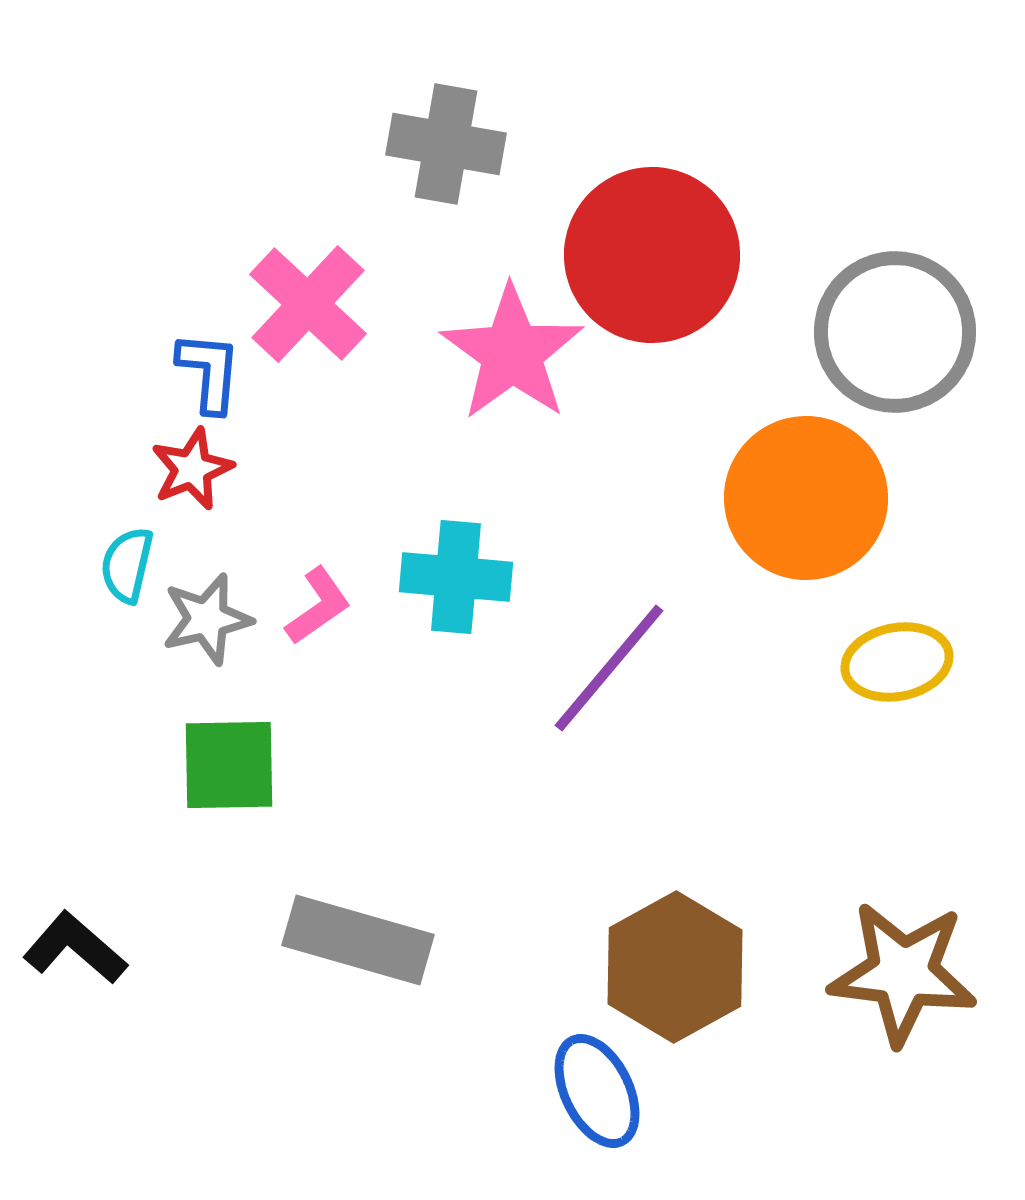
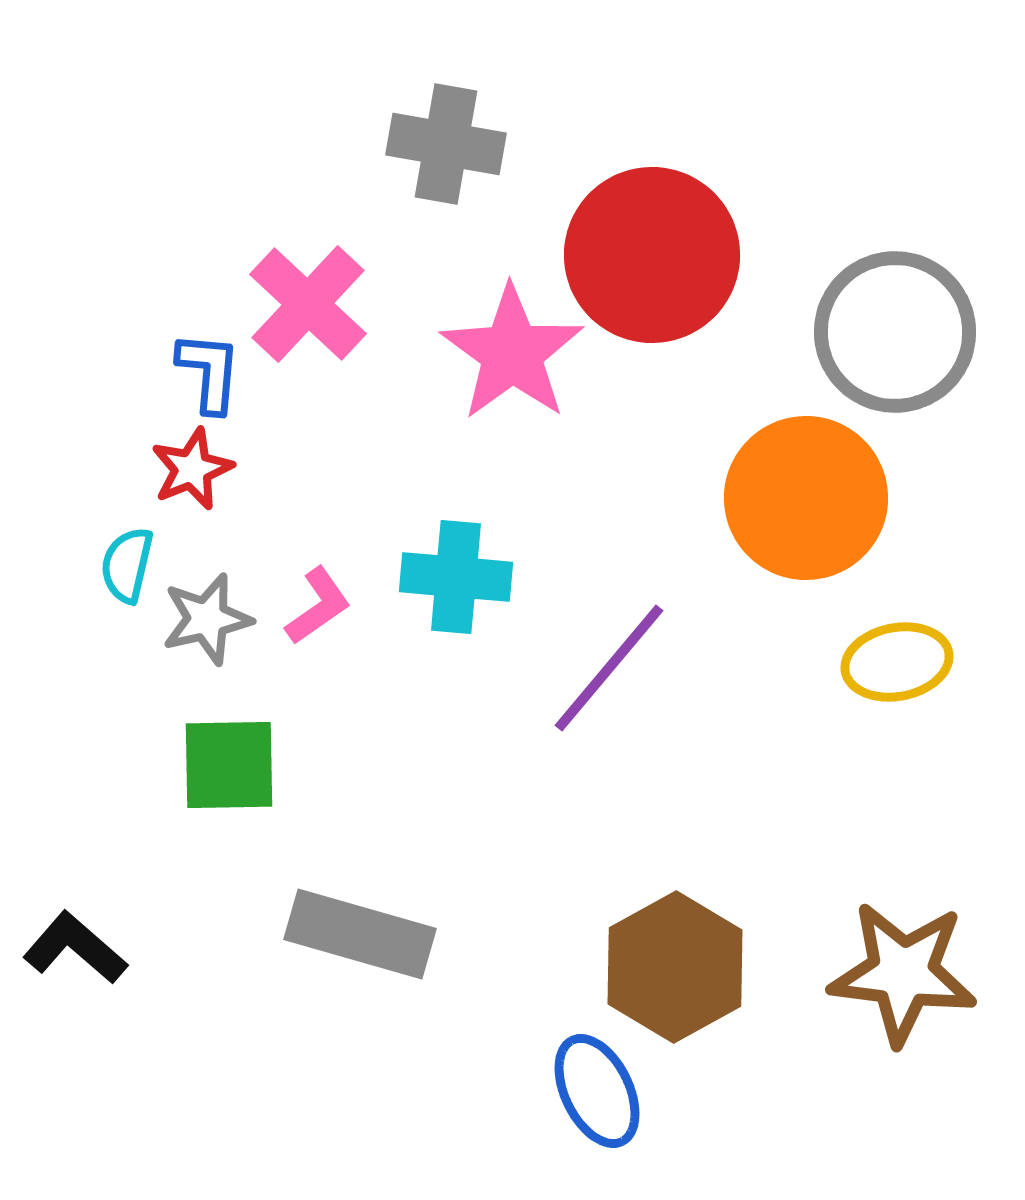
gray rectangle: moved 2 px right, 6 px up
